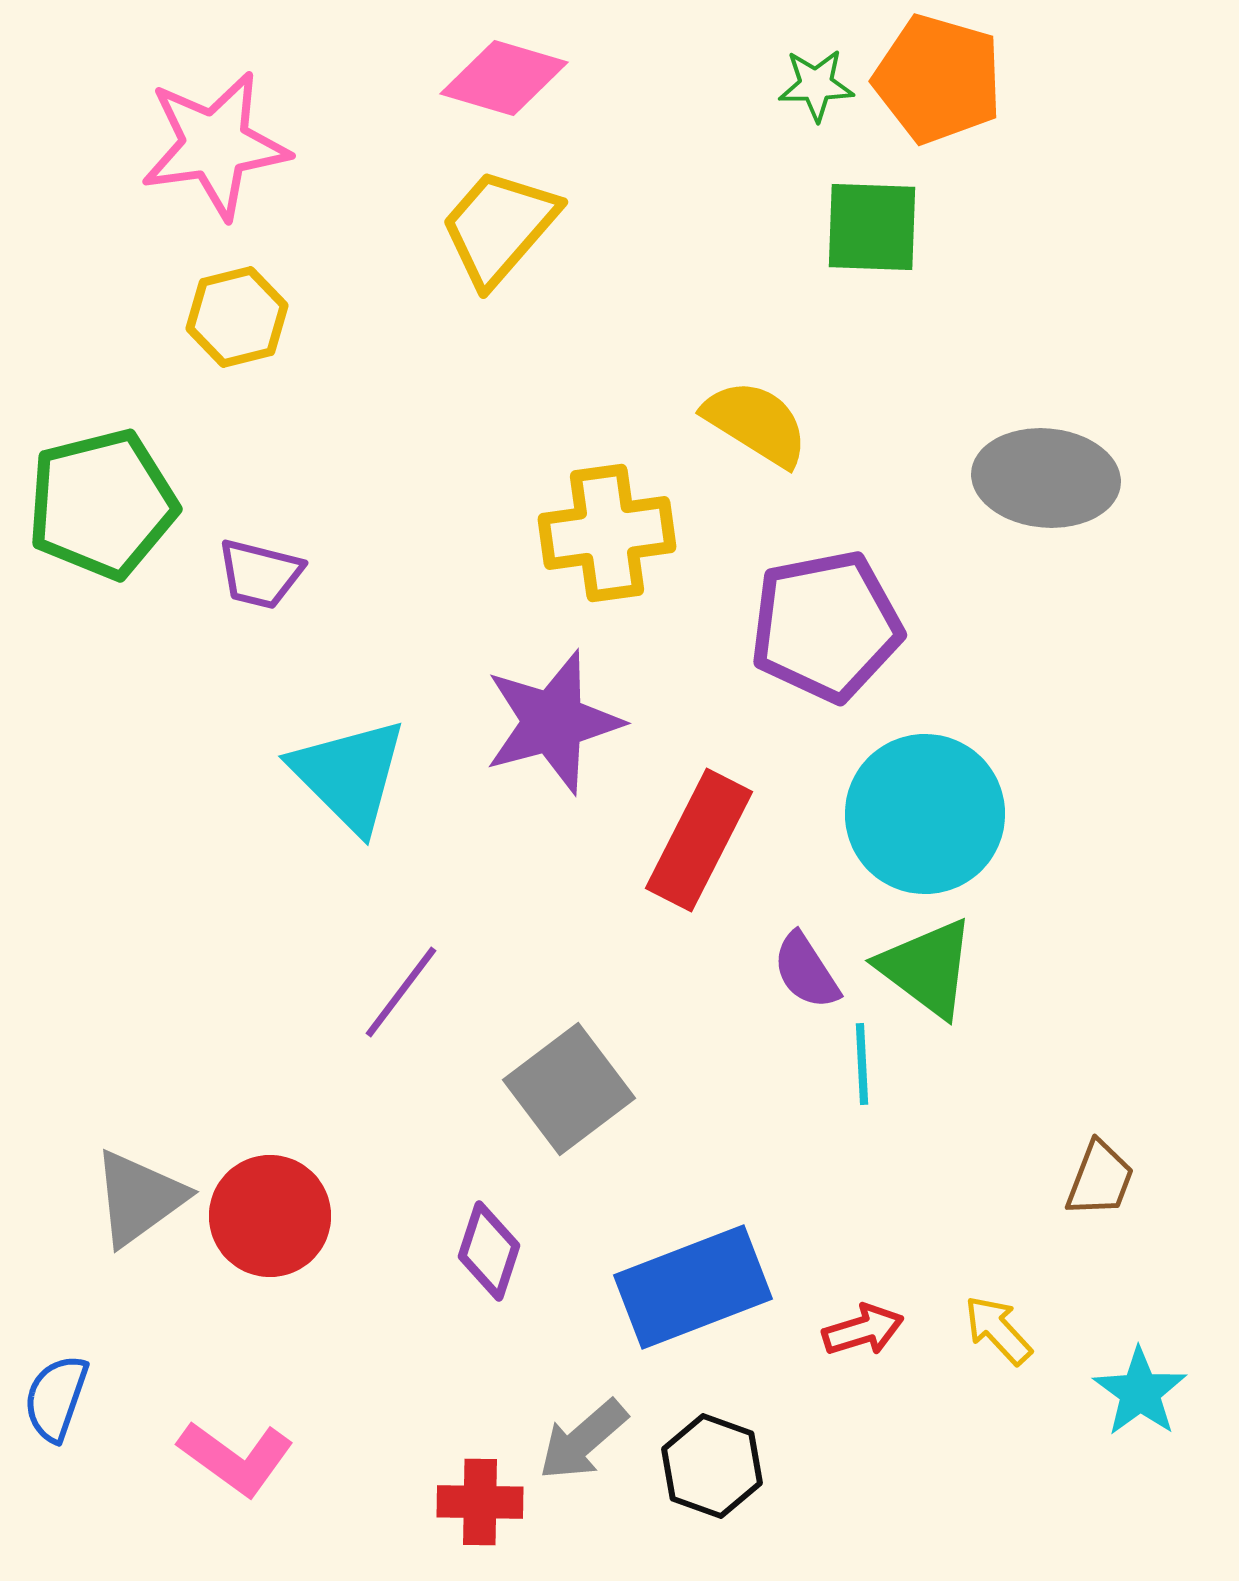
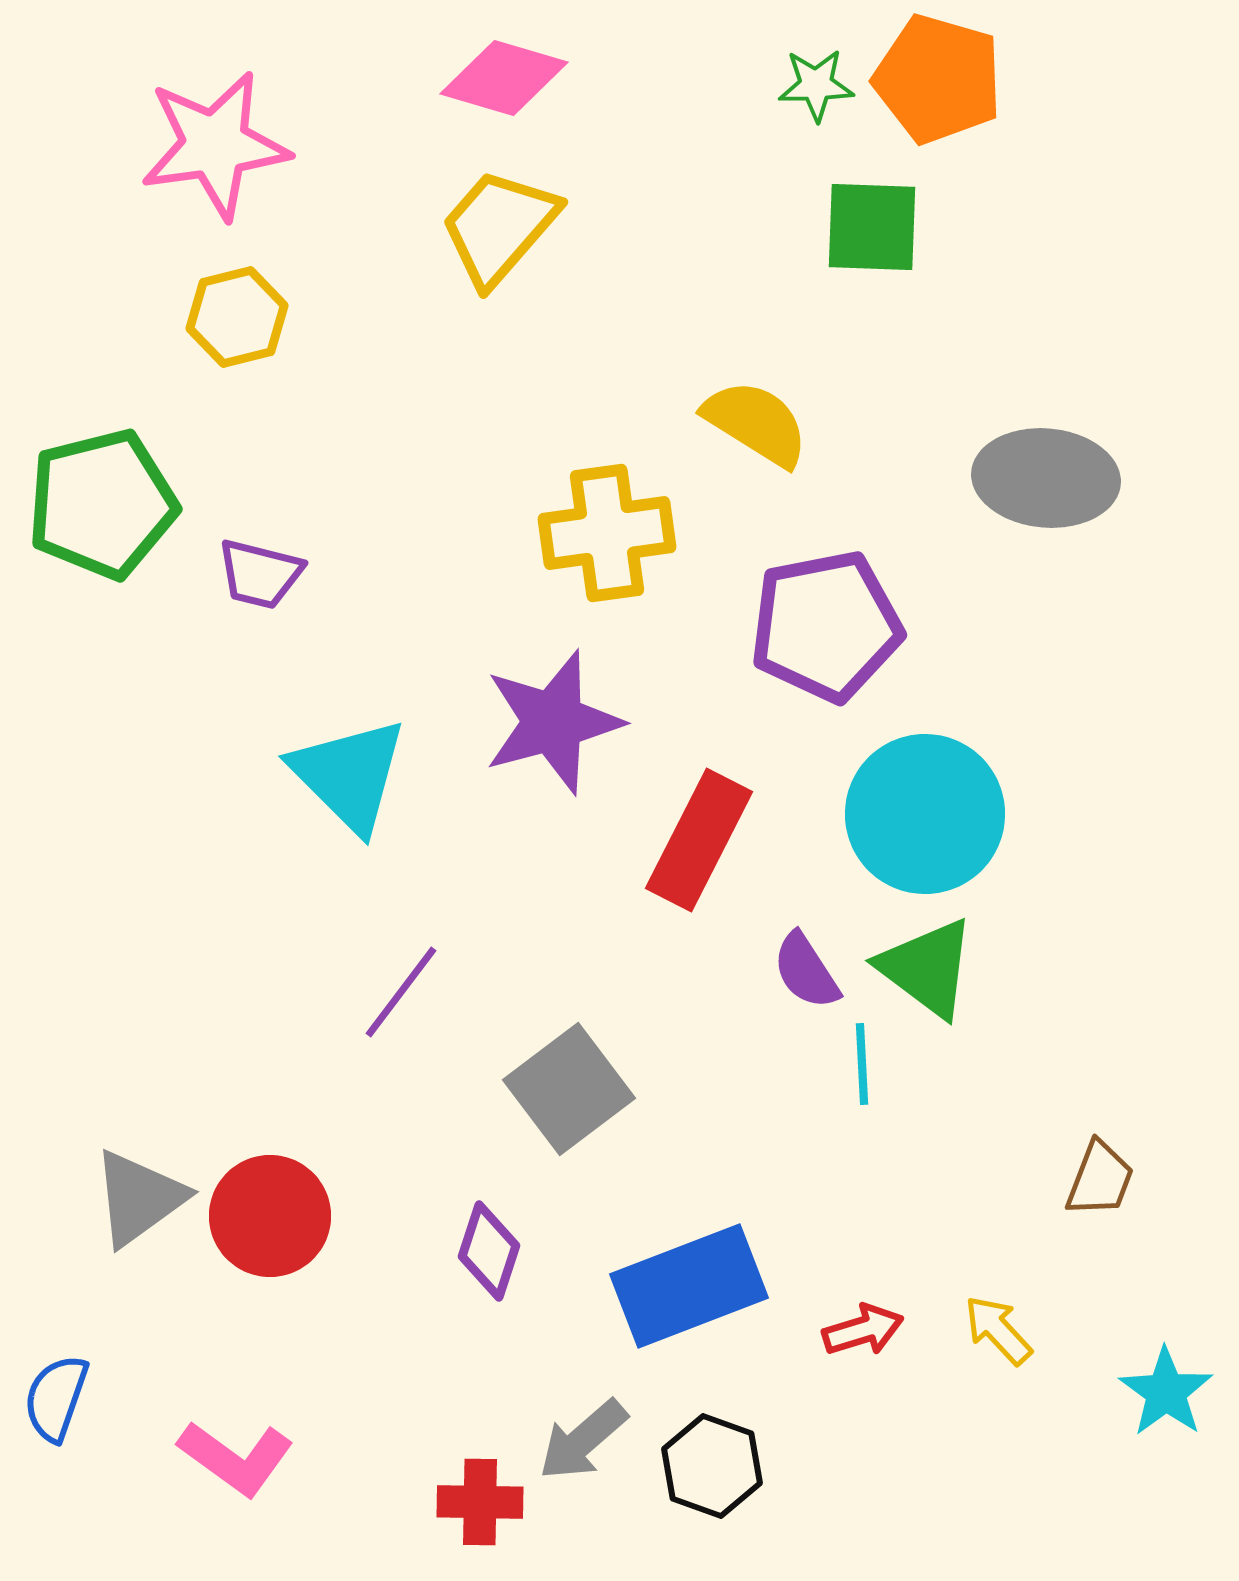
blue rectangle: moved 4 px left, 1 px up
cyan star: moved 26 px right
